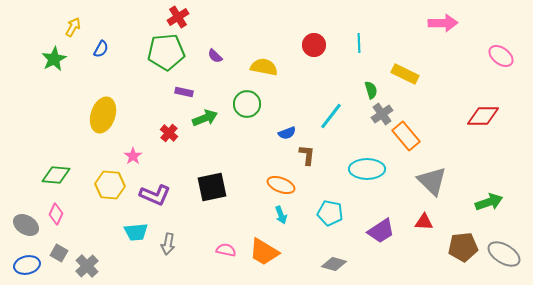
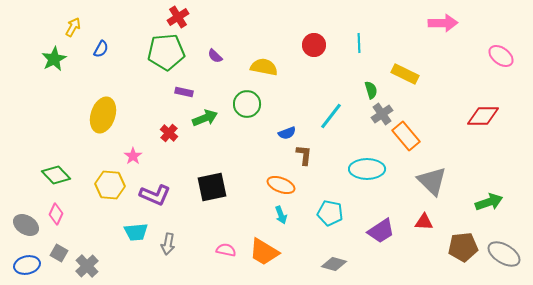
brown L-shape at (307, 155): moved 3 px left
green diamond at (56, 175): rotated 40 degrees clockwise
